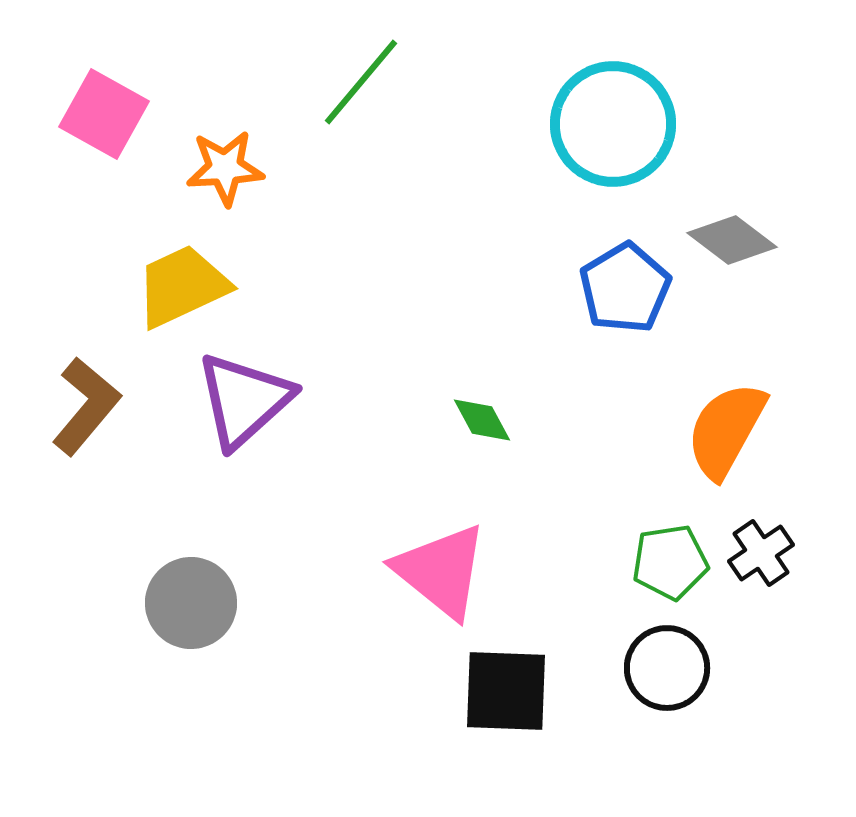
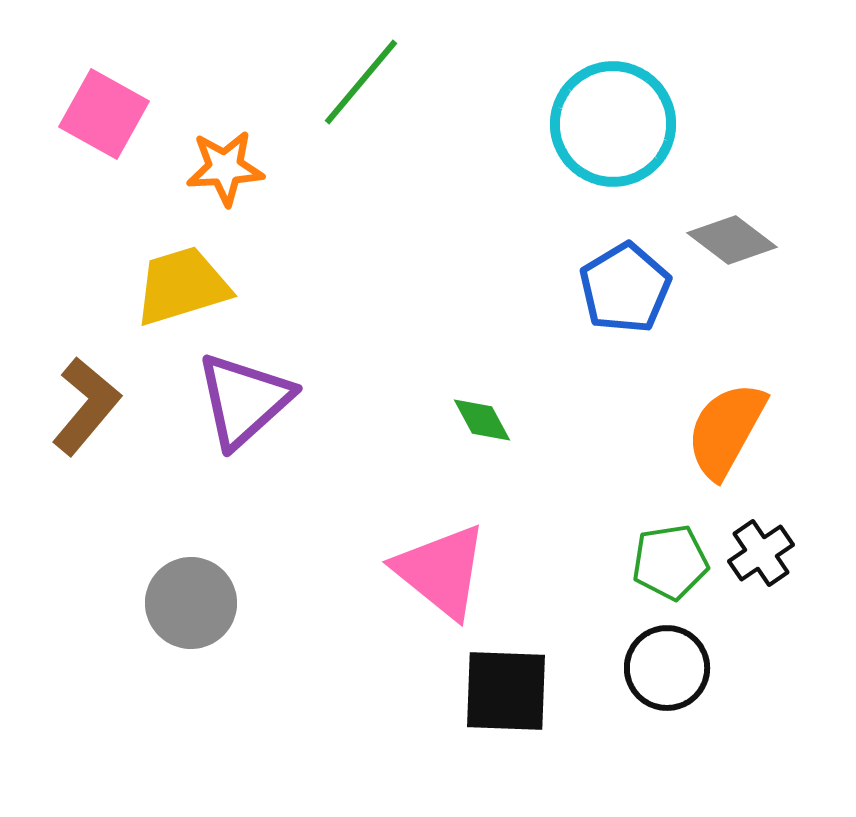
yellow trapezoid: rotated 8 degrees clockwise
